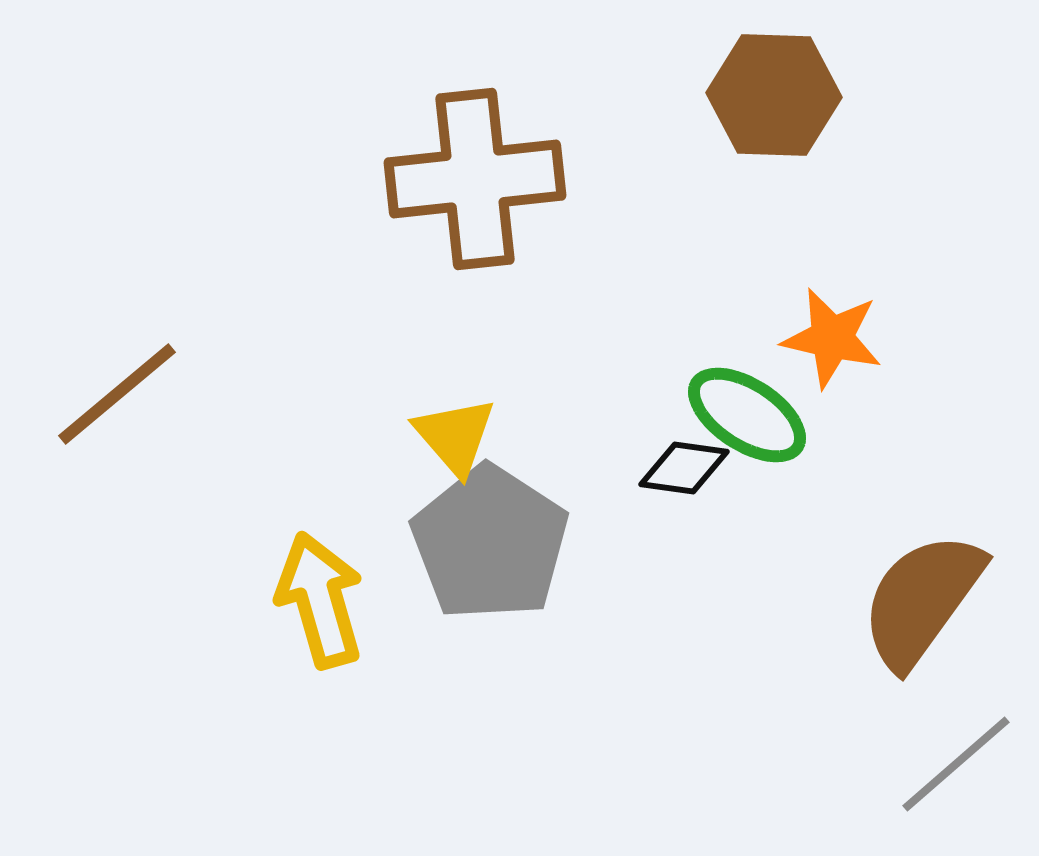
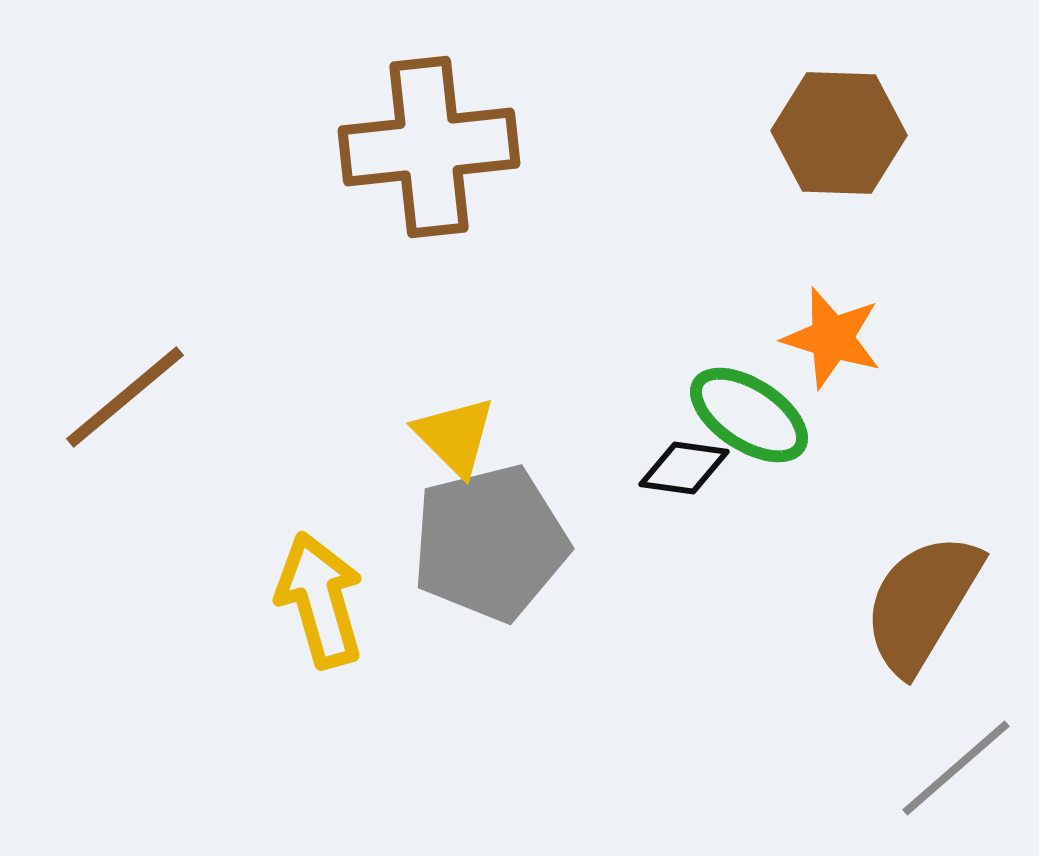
brown hexagon: moved 65 px right, 38 px down
brown cross: moved 46 px left, 32 px up
orange star: rotated 4 degrees clockwise
brown line: moved 8 px right, 3 px down
green ellipse: moved 2 px right
yellow triangle: rotated 4 degrees counterclockwise
gray pentagon: rotated 25 degrees clockwise
brown semicircle: moved 3 px down; rotated 5 degrees counterclockwise
gray line: moved 4 px down
